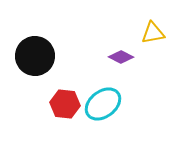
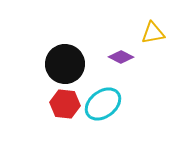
black circle: moved 30 px right, 8 px down
